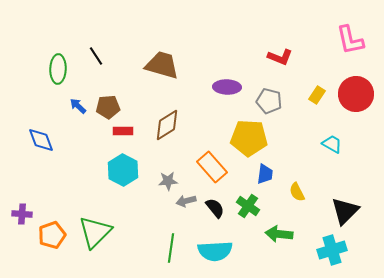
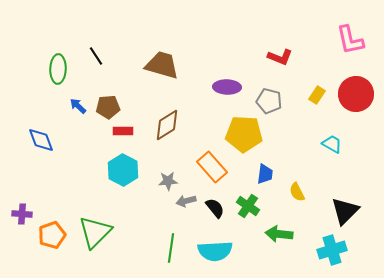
yellow pentagon: moved 5 px left, 4 px up
